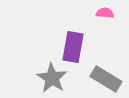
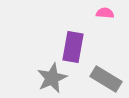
gray star: rotated 16 degrees clockwise
